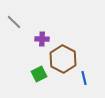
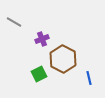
gray line: rotated 14 degrees counterclockwise
purple cross: rotated 24 degrees counterclockwise
blue line: moved 5 px right
